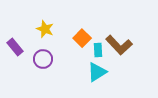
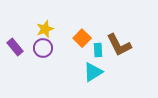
yellow star: rotated 30 degrees clockwise
brown L-shape: rotated 16 degrees clockwise
purple circle: moved 11 px up
cyan triangle: moved 4 px left
